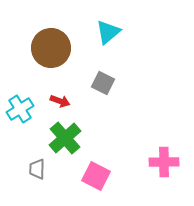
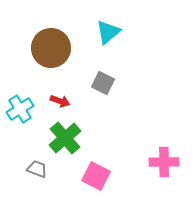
gray trapezoid: rotated 110 degrees clockwise
